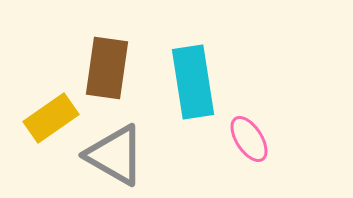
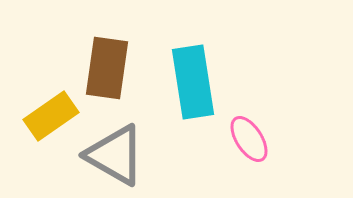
yellow rectangle: moved 2 px up
